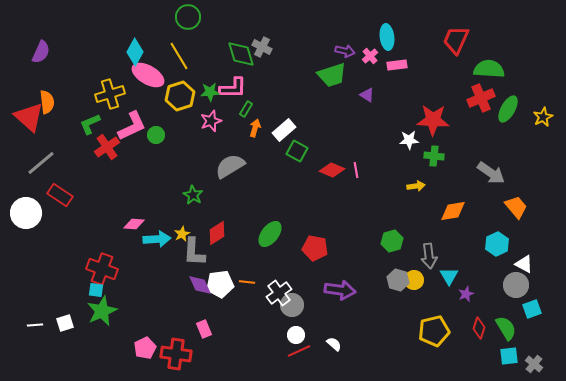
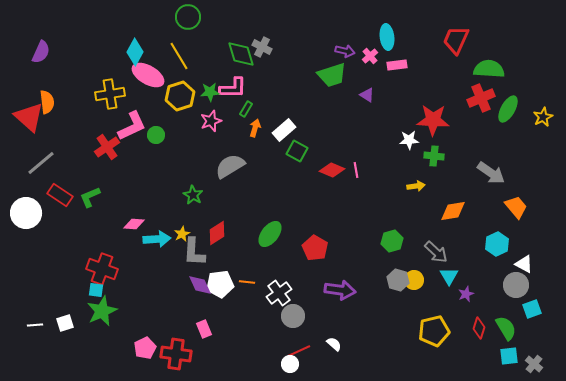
yellow cross at (110, 94): rotated 8 degrees clockwise
green L-shape at (90, 124): moved 73 px down
red pentagon at (315, 248): rotated 20 degrees clockwise
gray arrow at (429, 256): moved 7 px right, 4 px up; rotated 40 degrees counterclockwise
gray circle at (292, 305): moved 1 px right, 11 px down
white circle at (296, 335): moved 6 px left, 29 px down
